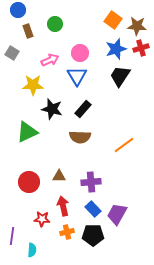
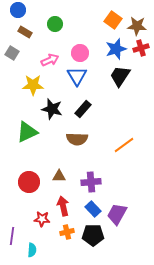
brown rectangle: moved 3 px left, 1 px down; rotated 40 degrees counterclockwise
brown semicircle: moved 3 px left, 2 px down
